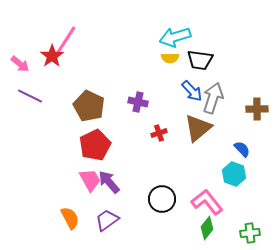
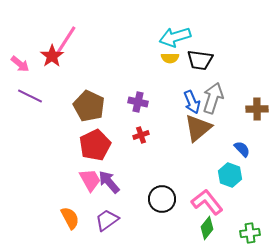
blue arrow: moved 11 px down; rotated 20 degrees clockwise
red cross: moved 18 px left, 2 px down
cyan hexagon: moved 4 px left, 1 px down
